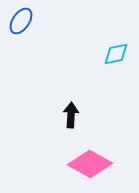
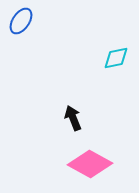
cyan diamond: moved 4 px down
black arrow: moved 2 px right, 3 px down; rotated 25 degrees counterclockwise
